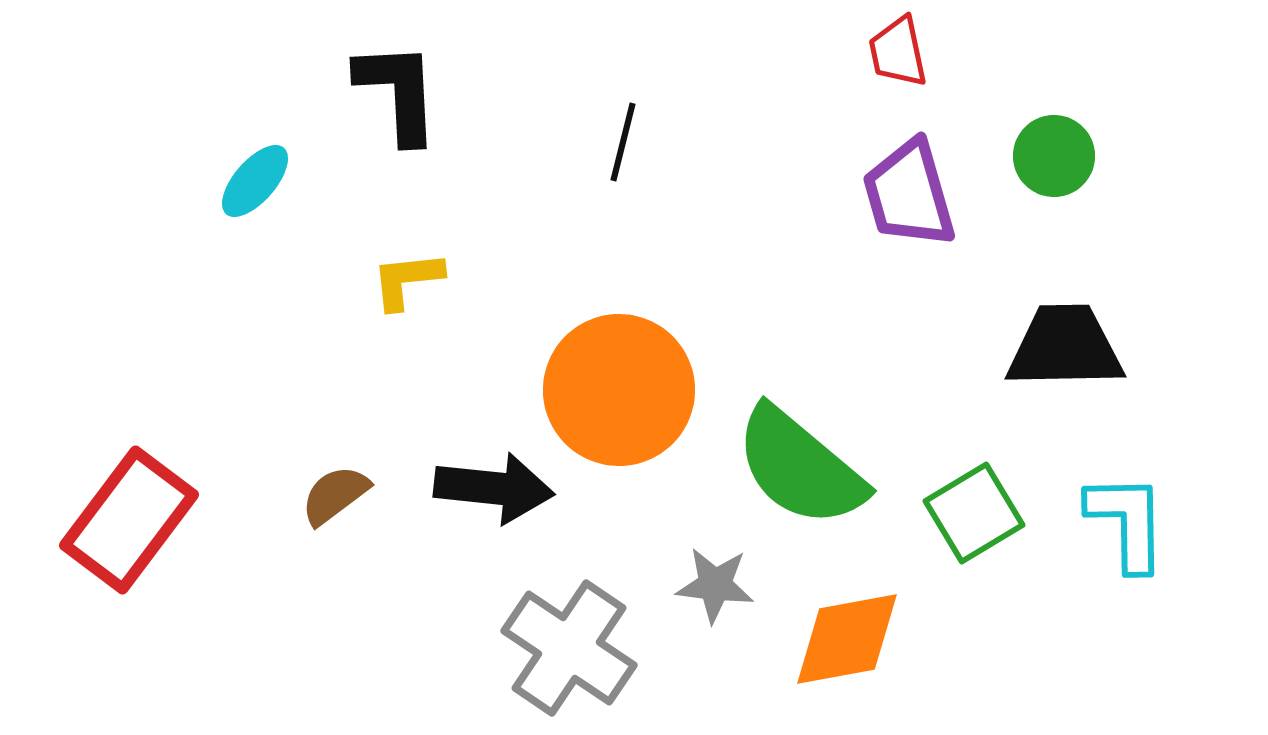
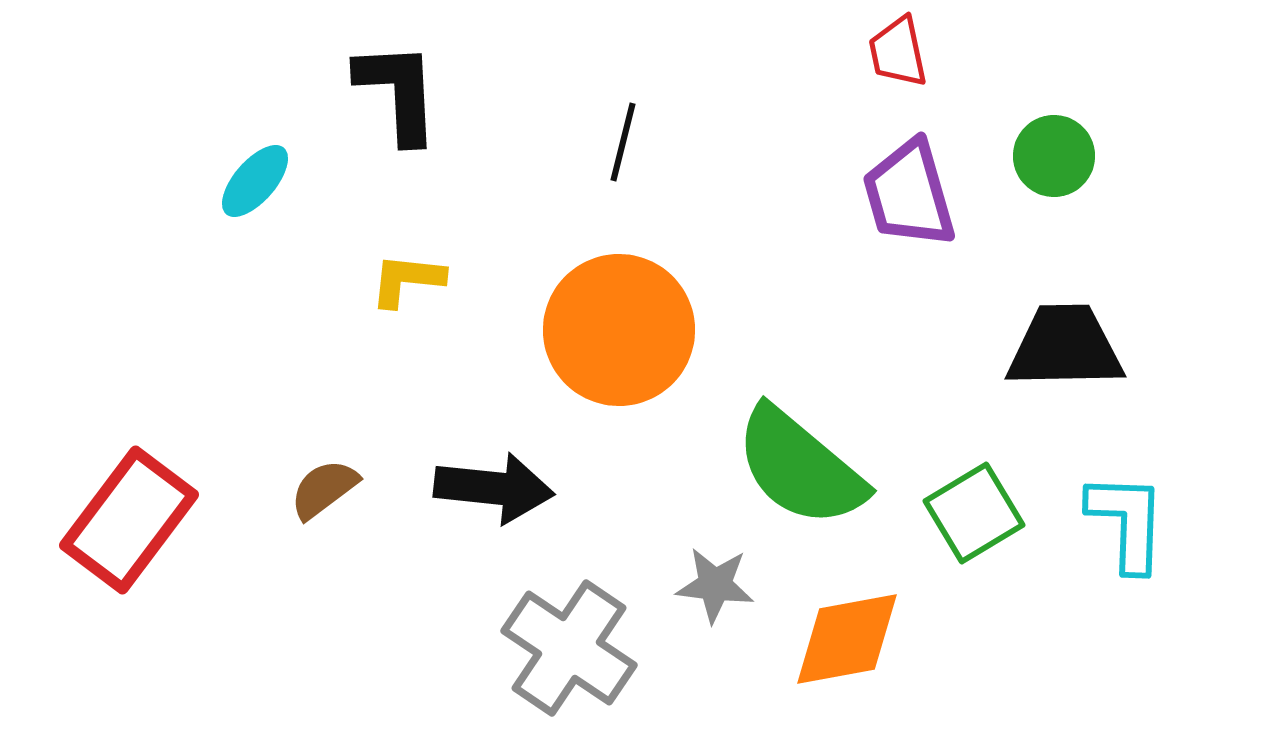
yellow L-shape: rotated 12 degrees clockwise
orange circle: moved 60 px up
brown semicircle: moved 11 px left, 6 px up
cyan L-shape: rotated 3 degrees clockwise
